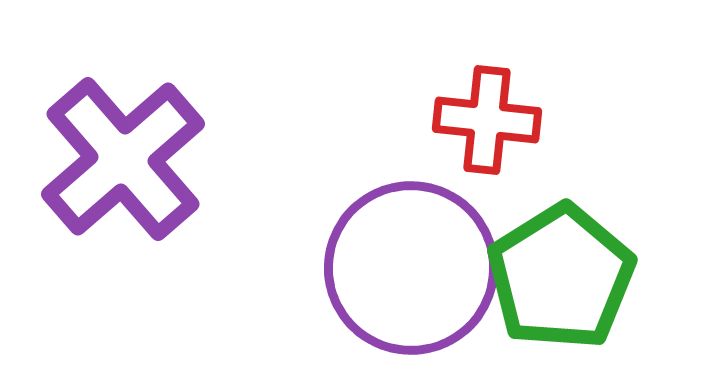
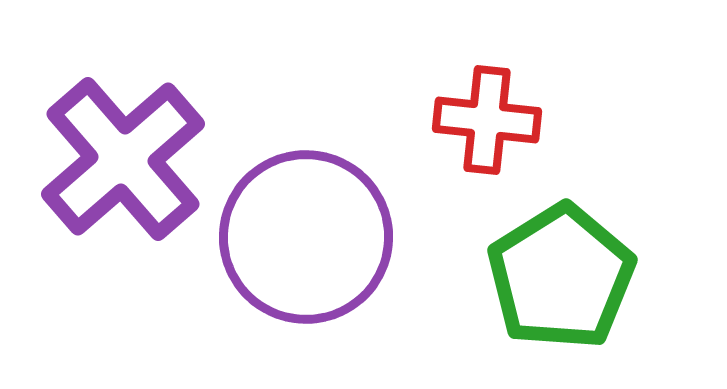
purple circle: moved 105 px left, 31 px up
